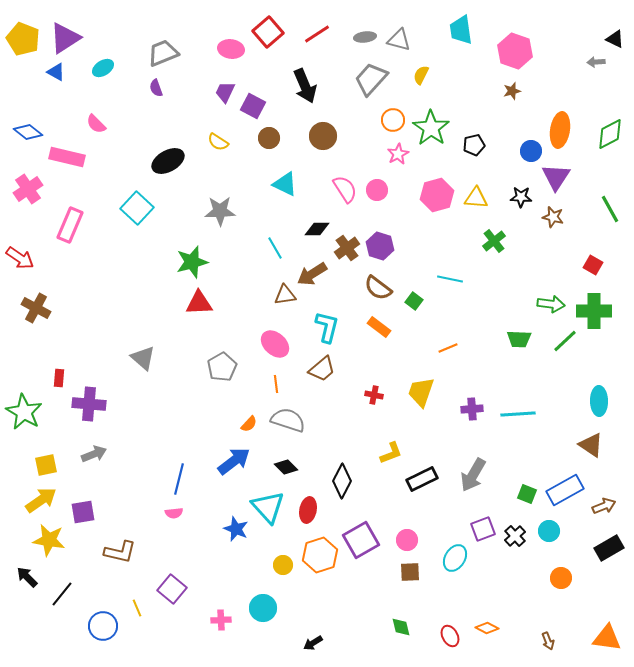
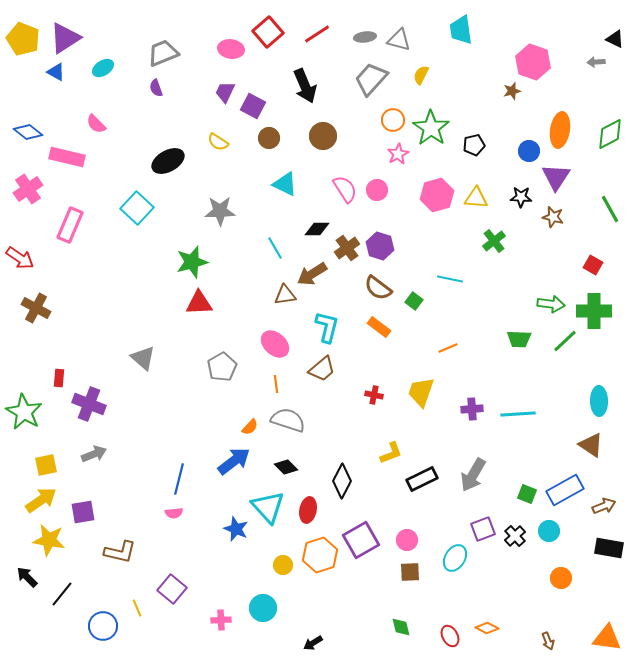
pink hexagon at (515, 51): moved 18 px right, 11 px down
blue circle at (531, 151): moved 2 px left
purple cross at (89, 404): rotated 16 degrees clockwise
orange semicircle at (249, 424): moved 1 px right, 3 px down
black rectangle at (609, 548): rotated 40 degrees clockwise
